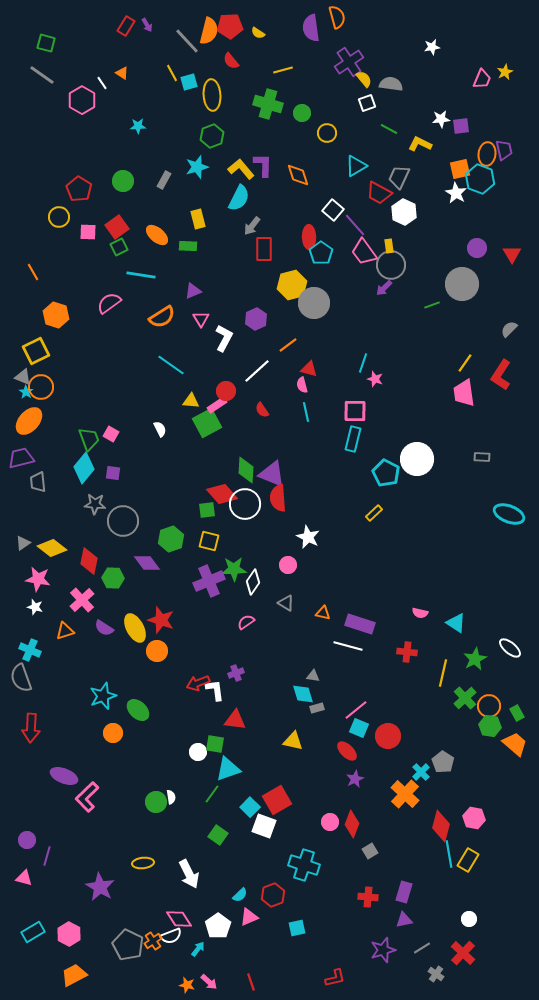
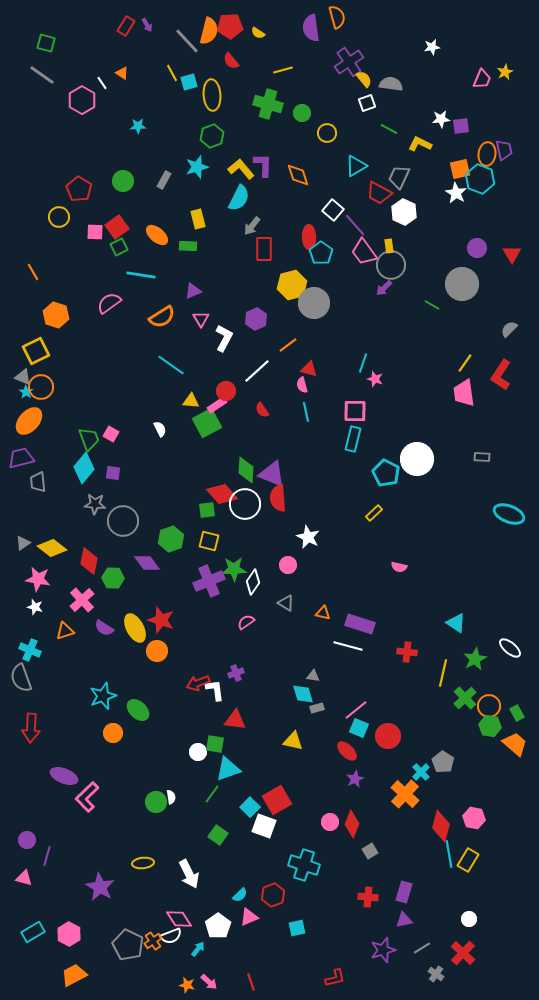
pink square at (88, 232): moved 7 px right
green line at (432, 305): rotated 49 degrees clockwise
pink semicircle at (420, 613): moved 21 px left, 46 px up
